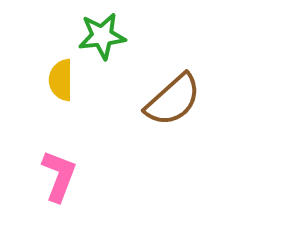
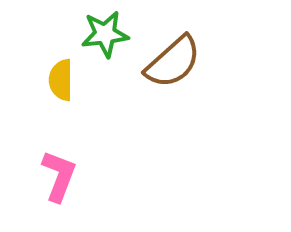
green star: moved 3 px right, 2 px up
brown semicircle: moved 38 px up
